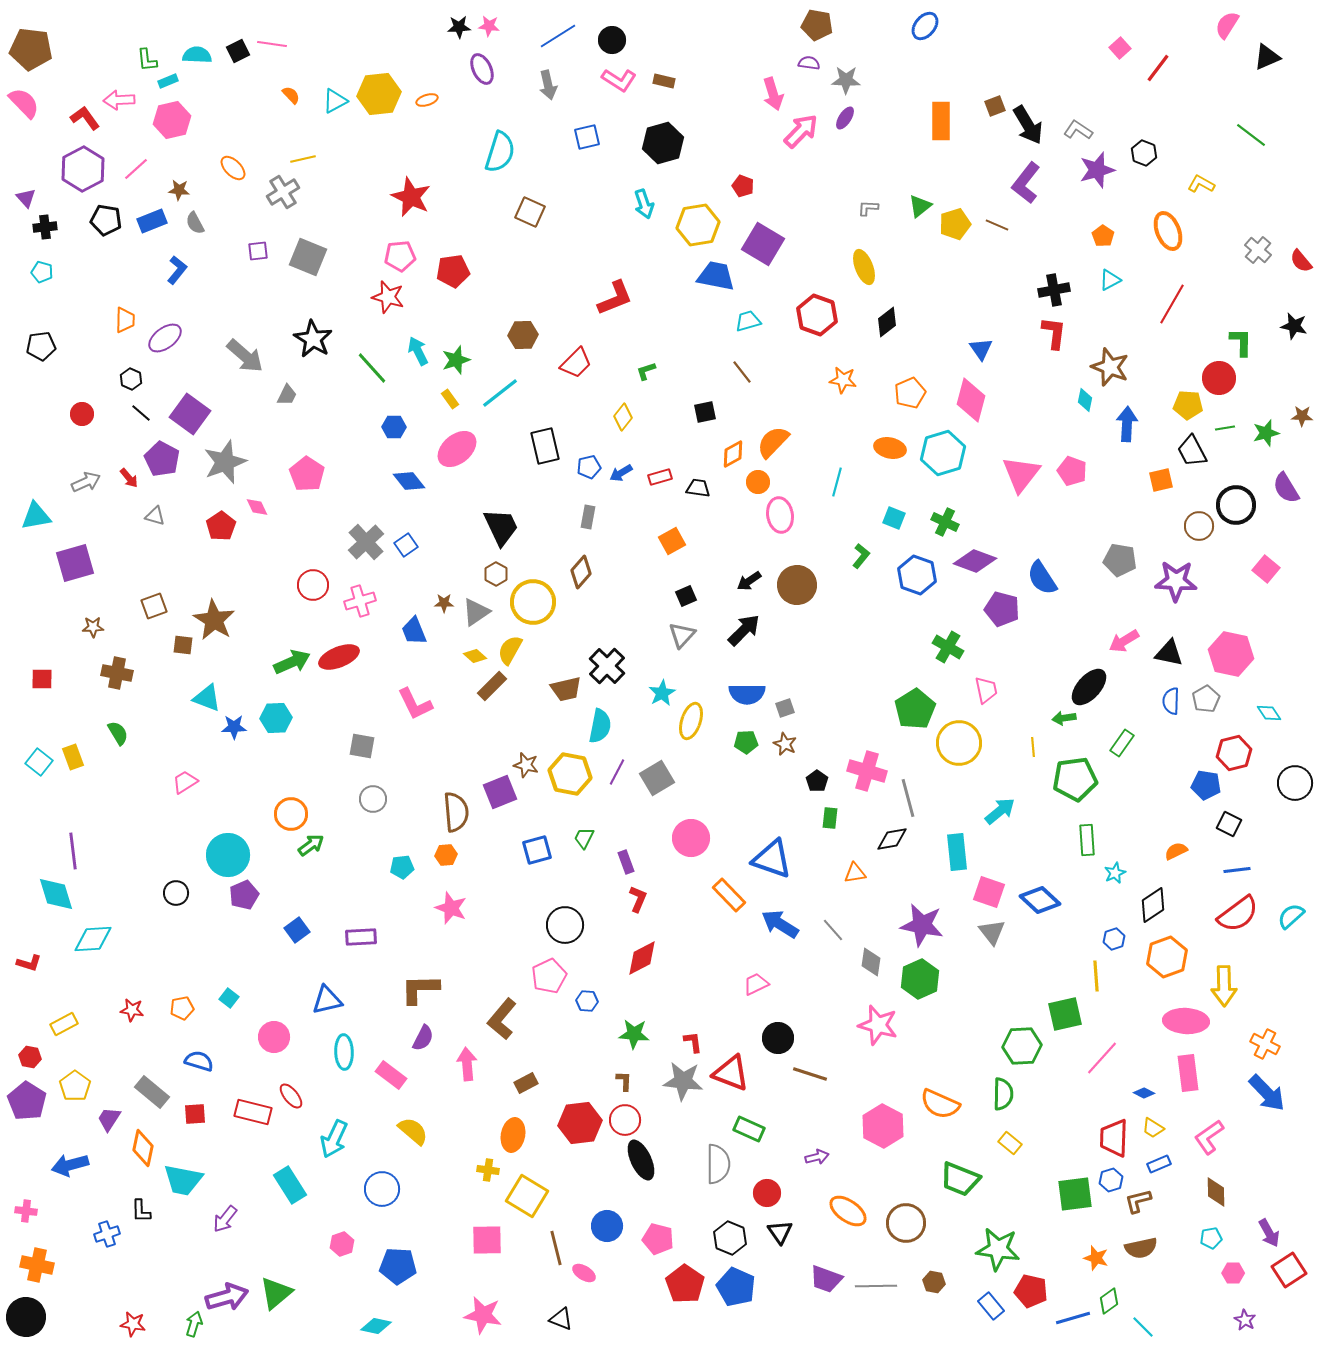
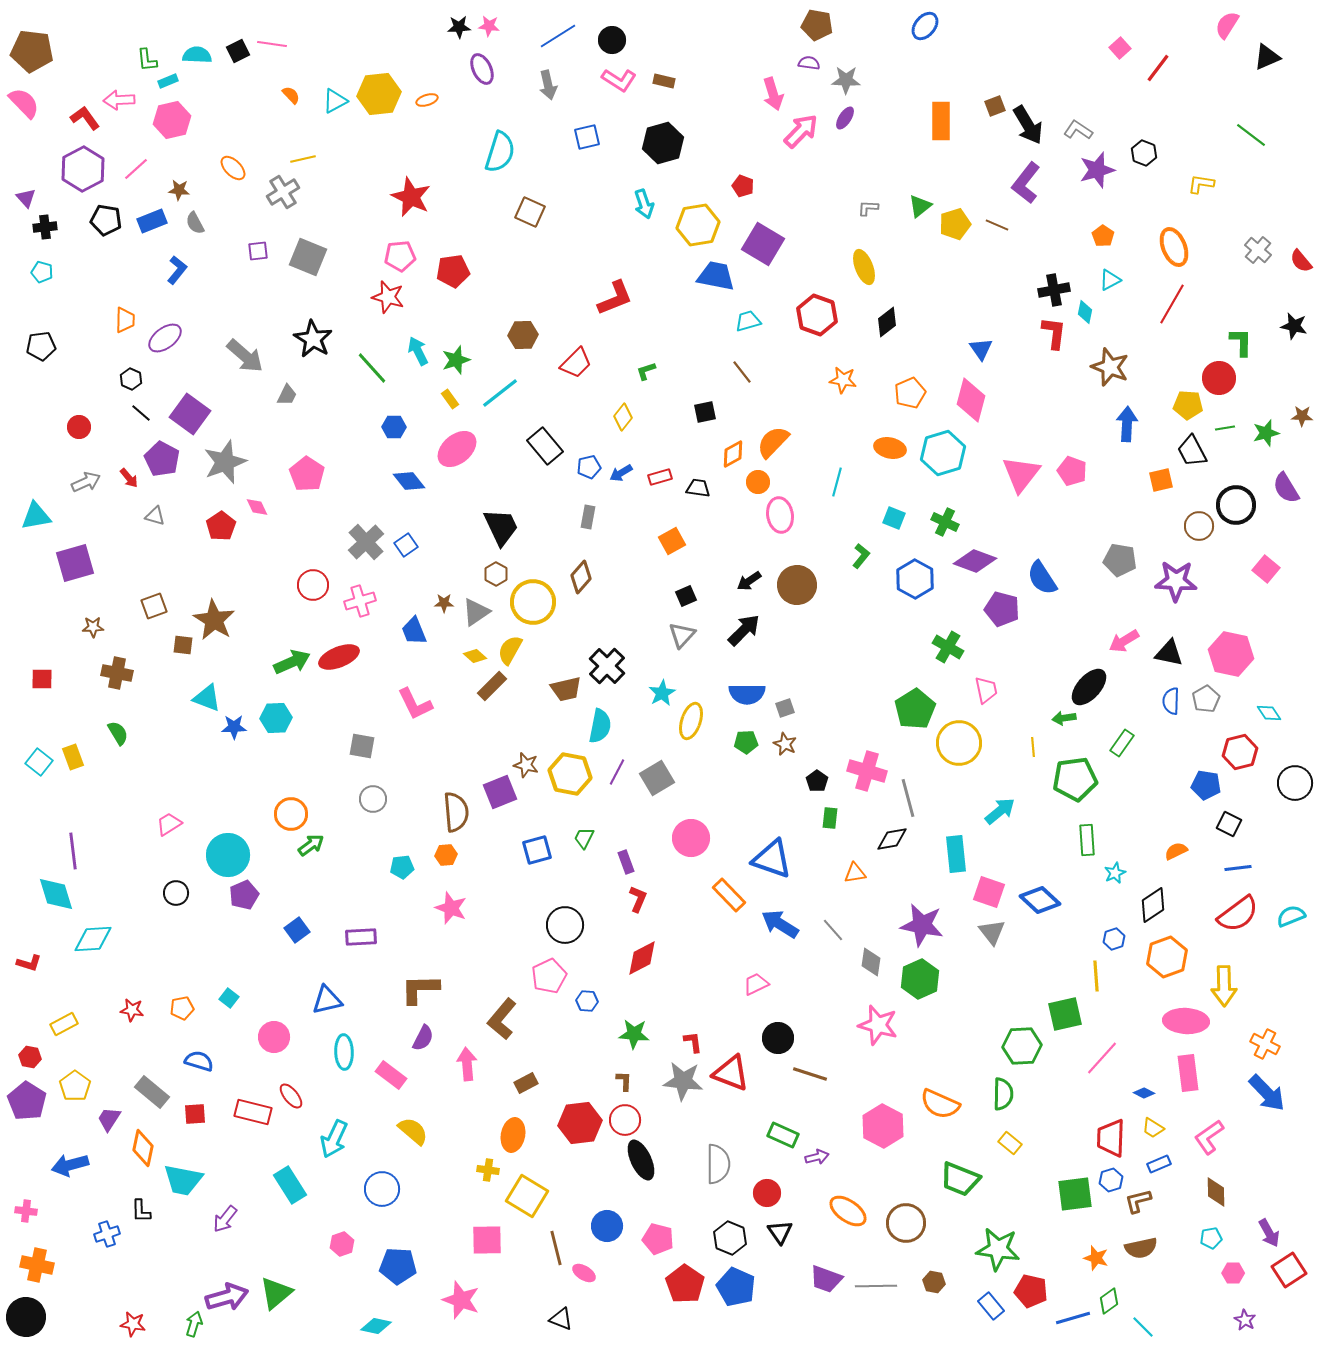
brown pentagon at (31, 49): moved 1 px right, 2 px down
yellow L-shape at (1201, 184): rotated 20 degrees counterclockwise
orange ellipse at (1168, 231): moved 6 px right, 16 px down
cyan diamond at (1085, 400): moved 88 px up
red circle at (82, 414): moved 3 px left, 13 px down
black rectangle at (545, 446): rotated 27 degrees counterclockwise
brown diamond at (581, 572): moved 5 px down
blue hexagon at (917, 575): moved 2 px left, 4 px down; rotated 9 degrees clockwise
red hexagon at (1234, 753): moved 6 px right, 1 px up
pink trapezoid at (185, 782): moved 16 px left, 42 px down
cyan rectangle at (957, 852): moved 1 px left, 2 px down
blue line at (1237, 870): moved 1 px right, 2 px up
cyan semicircle at (1291, 916): rotated 20 degrees clockwise
green rectangle at (749, 1129): moved 34 px right, 6 px down
red trapezoid at (1114, 1138): moved 3 px left
pink star at (483, 1315): moved 22 px left, 15 px up; rotated 9 degrees clockwise
